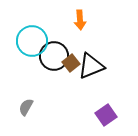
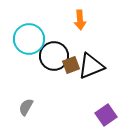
cyan circle: moved 3 px left, 2 px up
brown square: moved 2 px down; rotated 18 degrees clockwise
